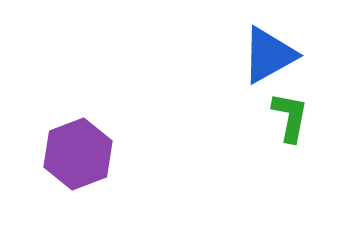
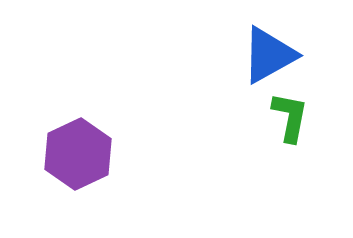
purple hexagon: rotated 4 degrees counterclockwise
